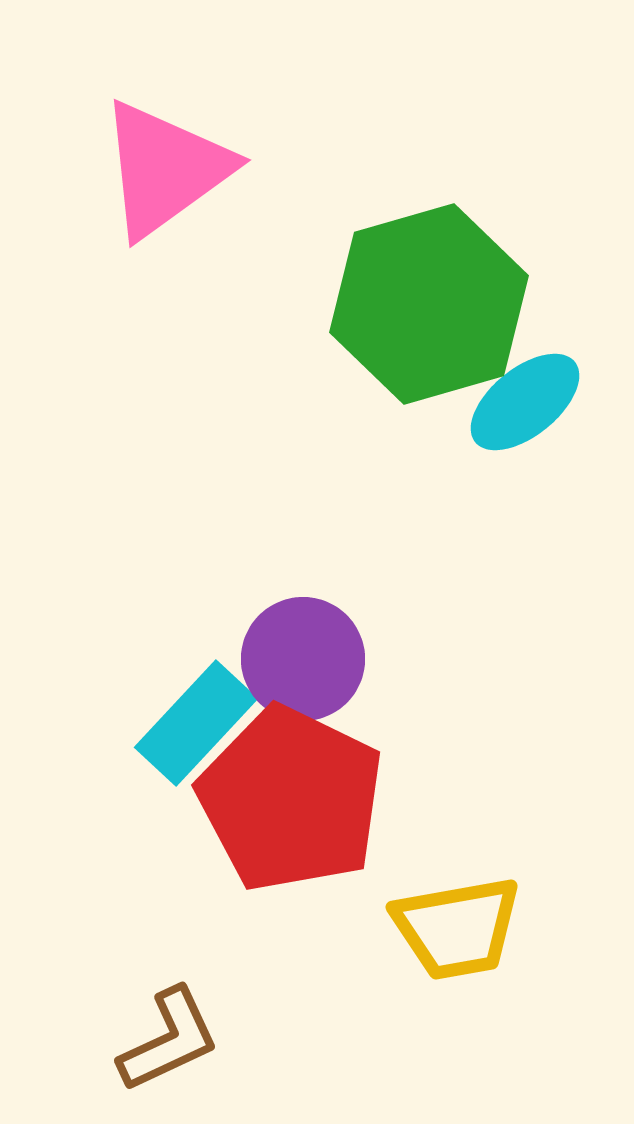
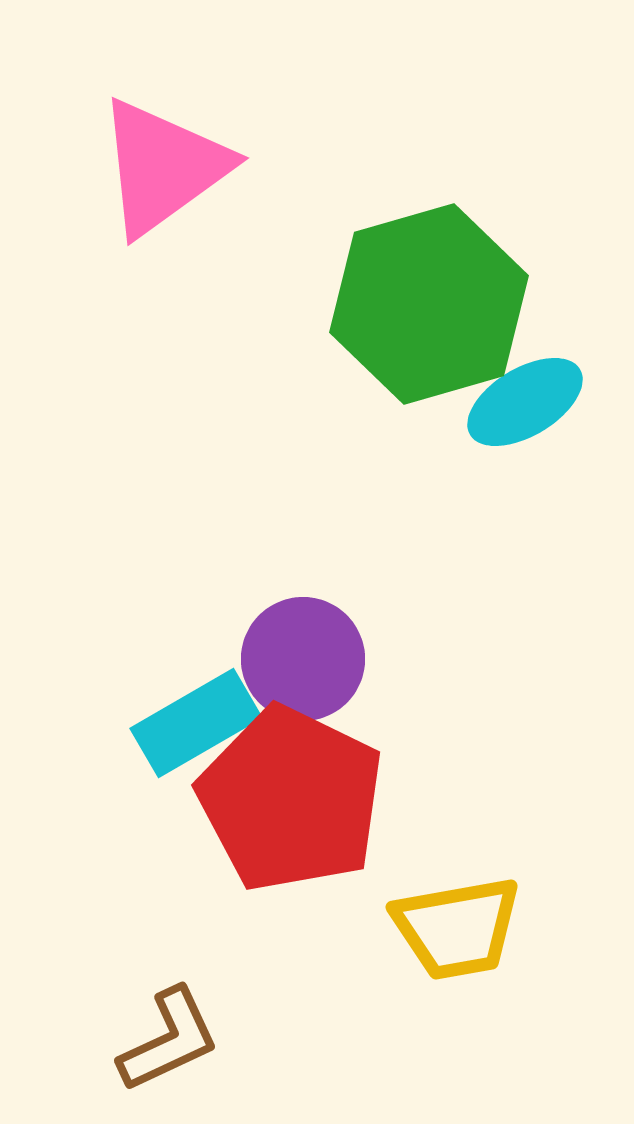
pink triangle: moved 2 px left, 2 px up
cyan ellipse: rotated 8 degrees clockwise
cyan rectangle: rotated 17 degrees clockwise
